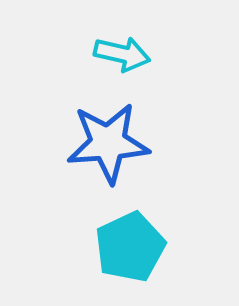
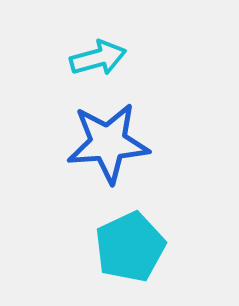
cyan arrow: moved 24 px left, 4 px down; rotated 28 degrees counterclockwise
